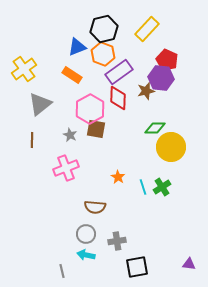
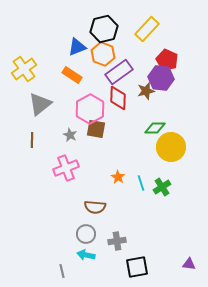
cyan line: moved 2 px left, 4 px up
